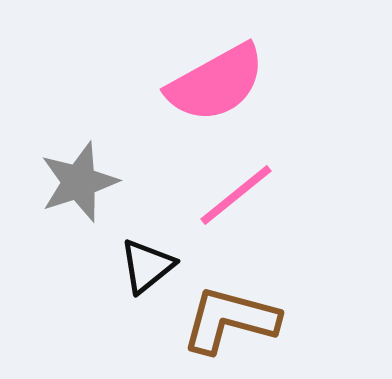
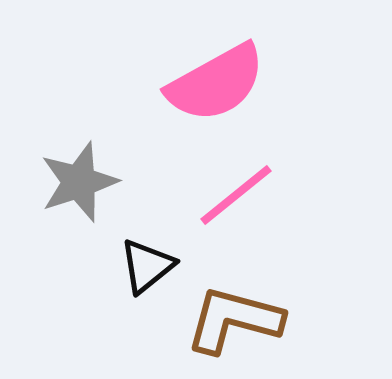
brown L-shape: moved 4 px right
